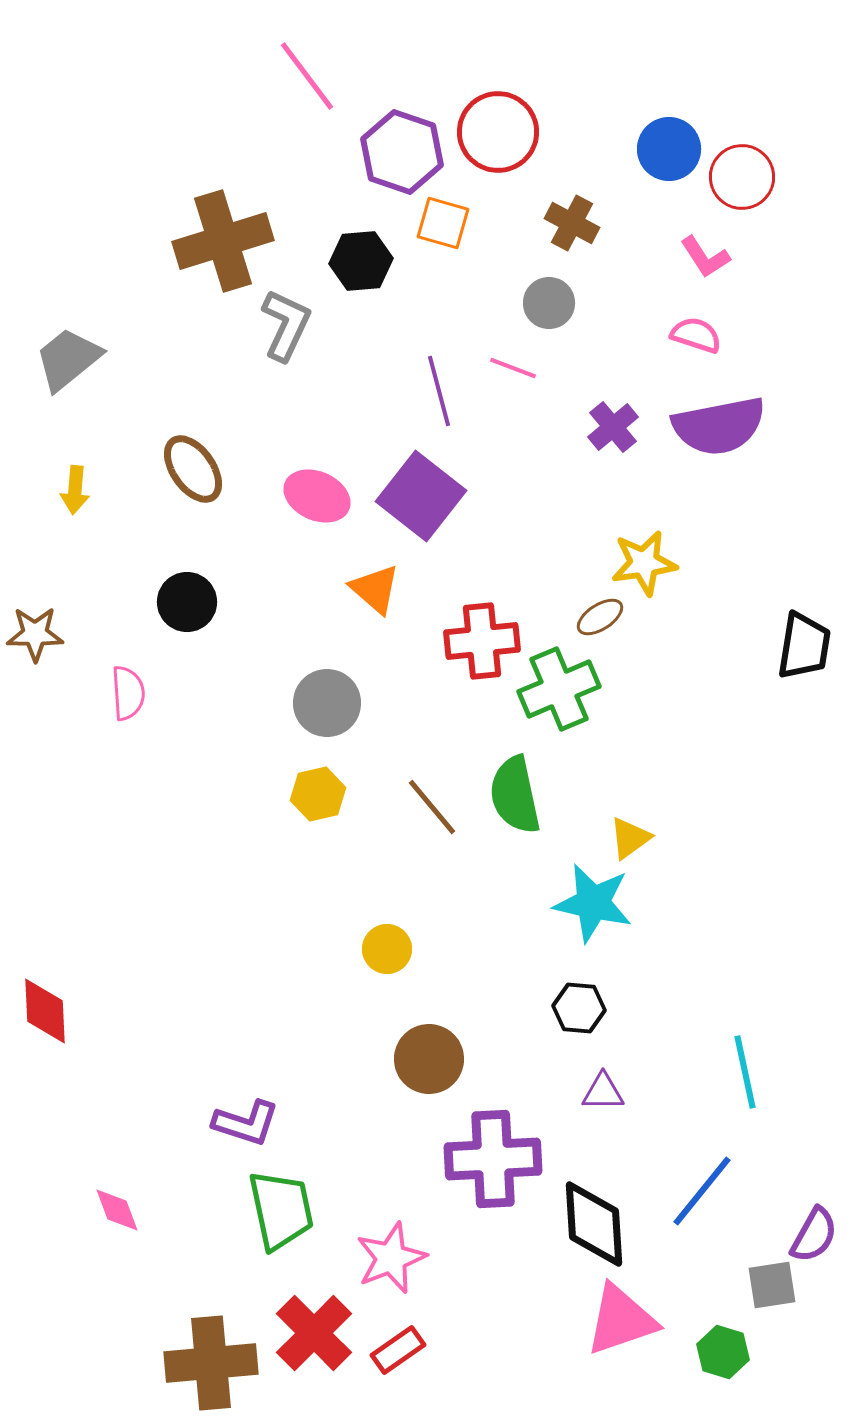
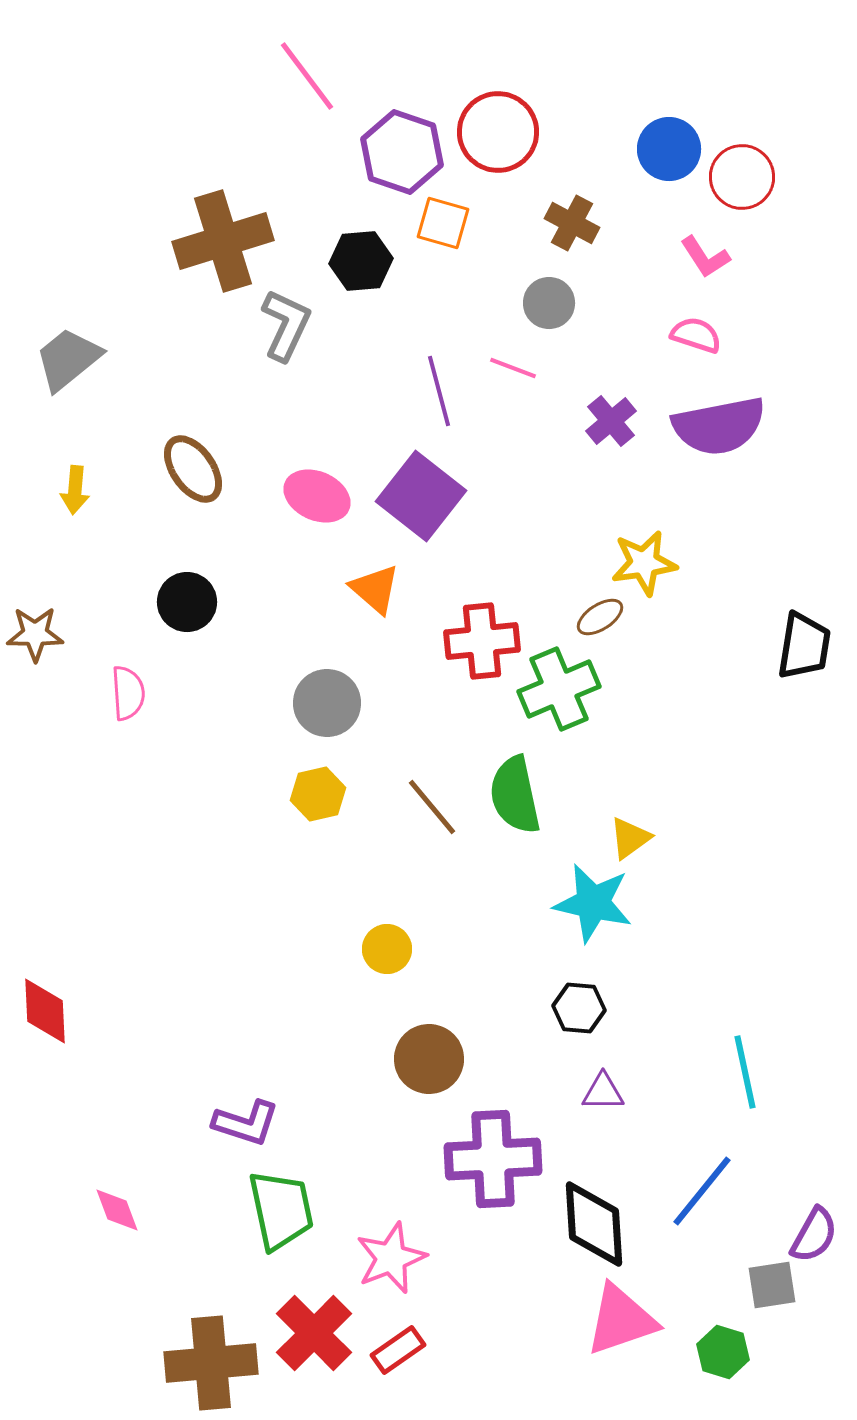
purple cross at (613, 427): moved 2 px left, 6 px up
